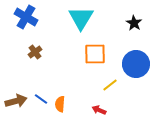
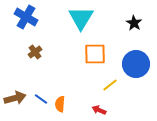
brown arrow: moved 1 px left, 3 px up
